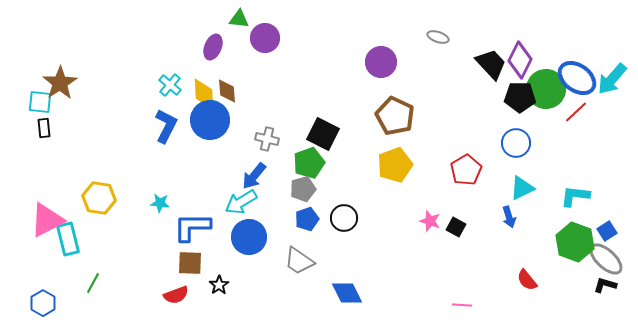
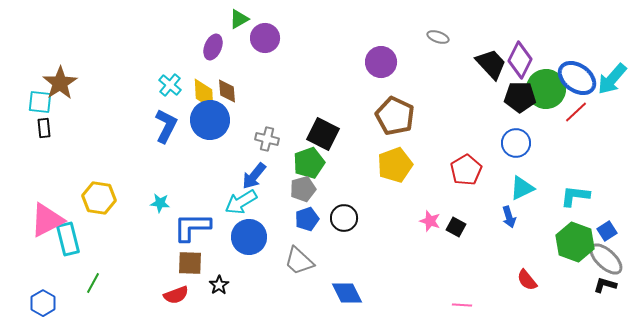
green triangle at (239, 19): rotated 35 degrees counterclockwise
gray trapezoid at (299, 261): rotated 8 degrees clockwise
